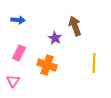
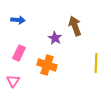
yellow line: moved 2 px right
